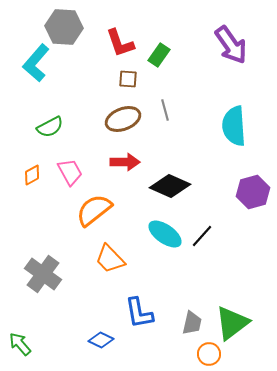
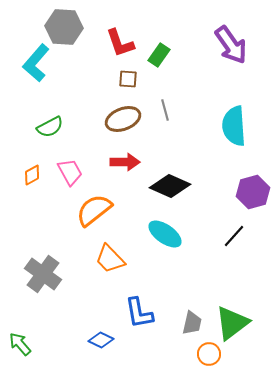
black line: moved 32 px right
